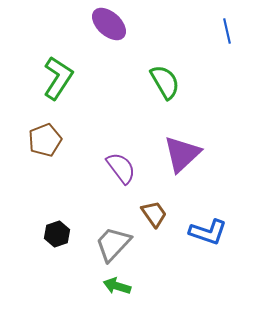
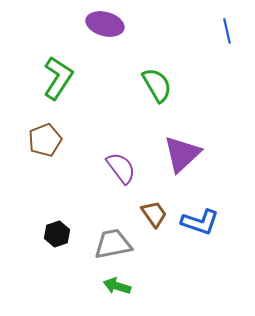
purple ellipse: moved 4 px left; rotated 27 degrees counterclockwise
green semicircle: moved 8 px left, 3 px down
blue L-shape: moved 8 px left, 10 px up
gray trapezoid: rotated 36 degrees clockwise
